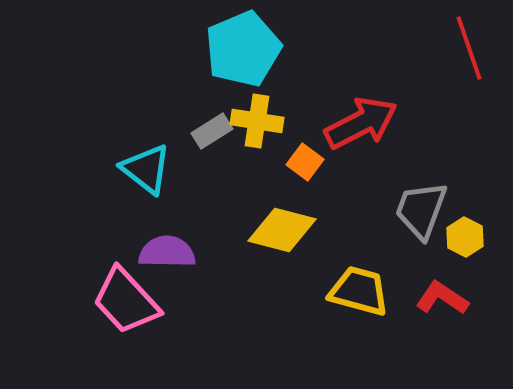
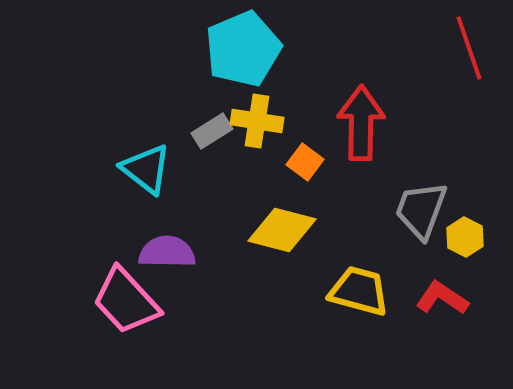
red arrow: rotated 62 degrees counterclockwise
